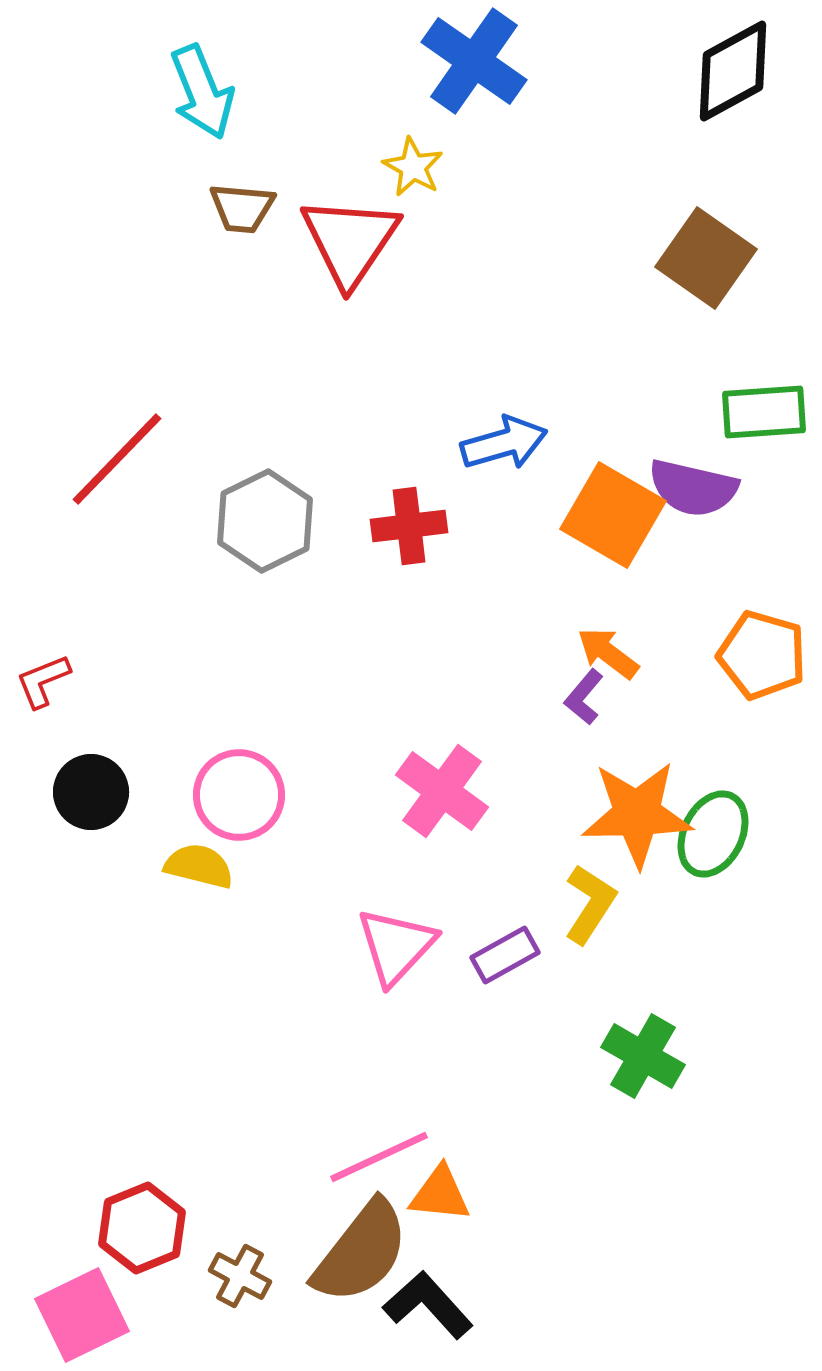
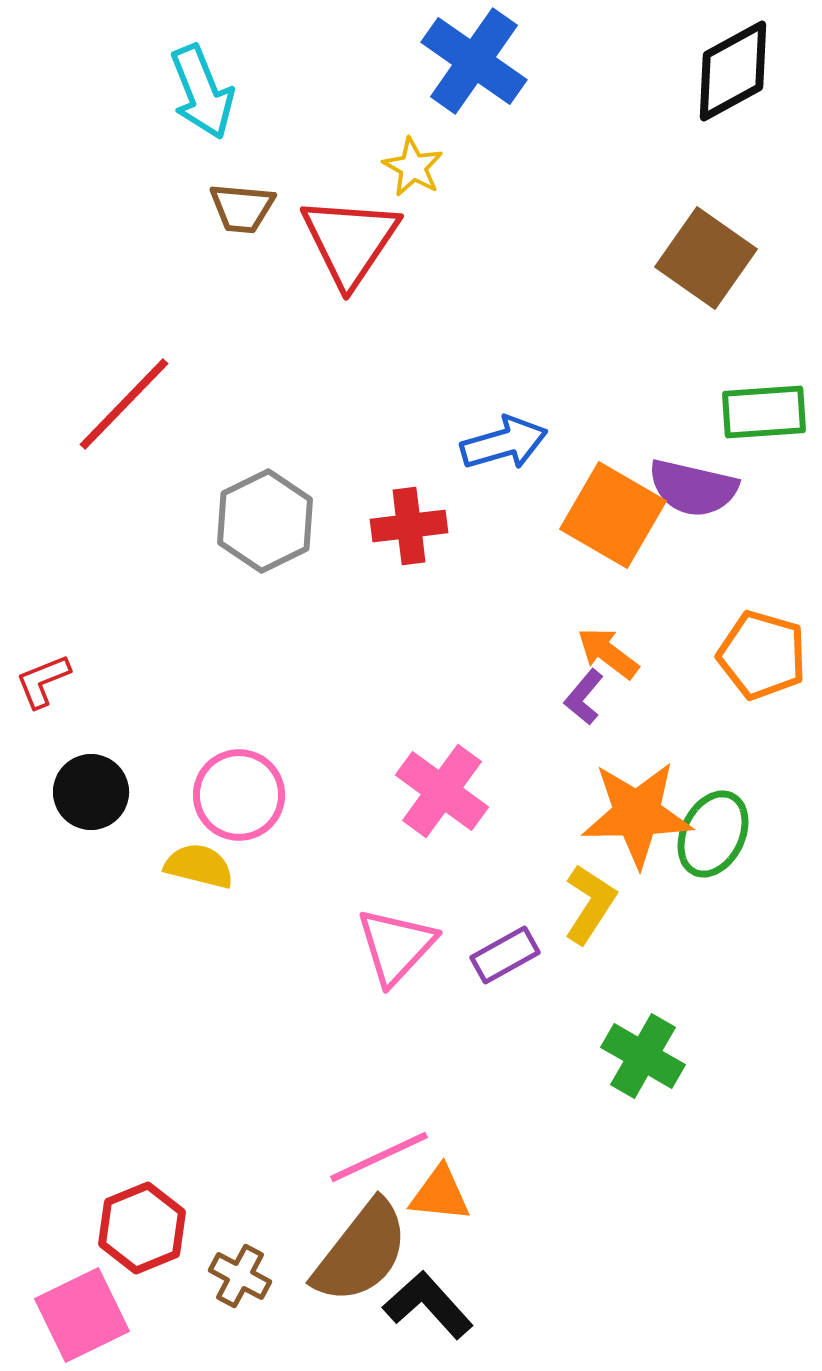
red line: moved 7 px right, 55 px up
